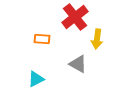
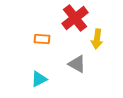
red cross: moved 1 px down
gray triangle: moved 1 px left
cyan triangle: moved 3 px right
